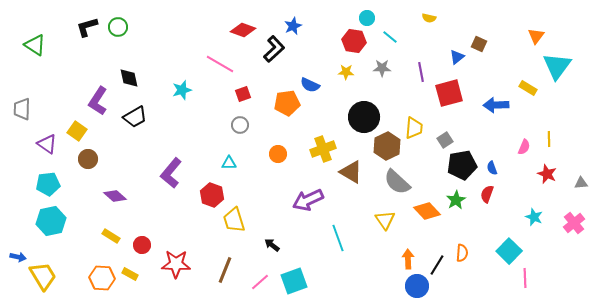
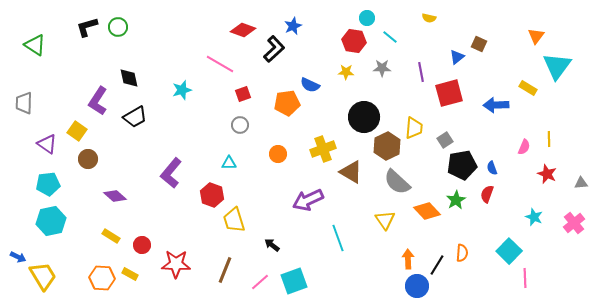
gray trapezoid at (22, 109): moved 2 px right, 6 px up
blue arrow at (18, 257): rotated 14 degrees clockwise
